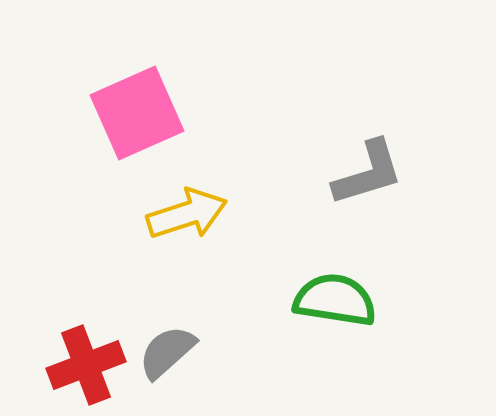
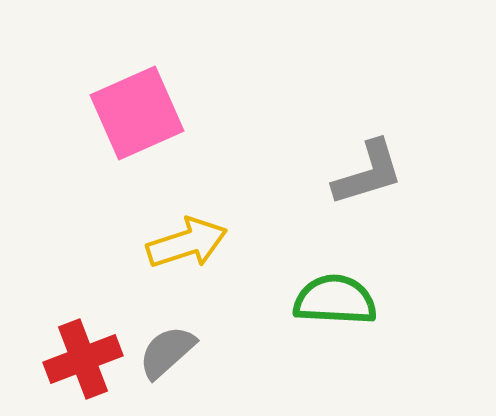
yellow arrow: moved 29 px down
green semicircle: rotated 6 degrees counterclockwise
red cross: moved 3 px left, 6 px up
